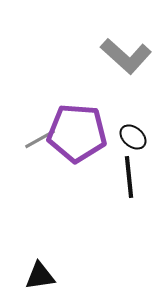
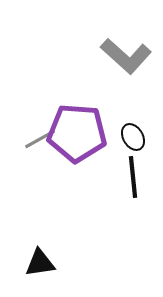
black ellipse: rotated 20 degrees clockwise
black line: moved 4 px right
black triangle: moved 13 px up
